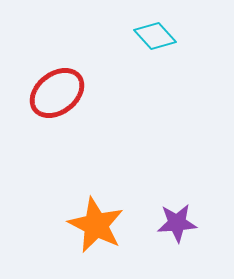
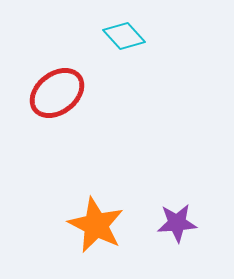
cyan diamond: moved 31 px left
